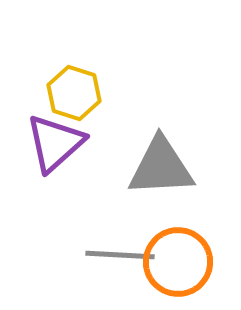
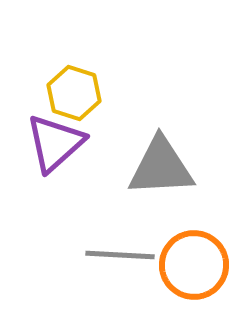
orange circle: moved 16 px right, 3 px down
